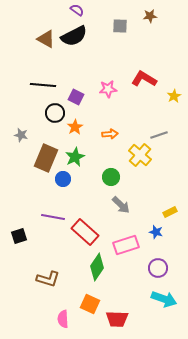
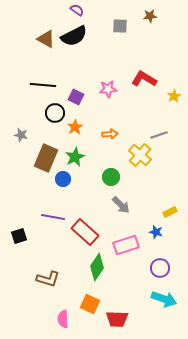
purple circle: moved 2 px right
